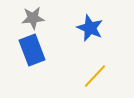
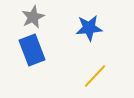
gray star: moved 1 px up; rotated 20 degrees counterclockwise
blue star: moved 1 px left; rotated 28 degrees counterclockwise
